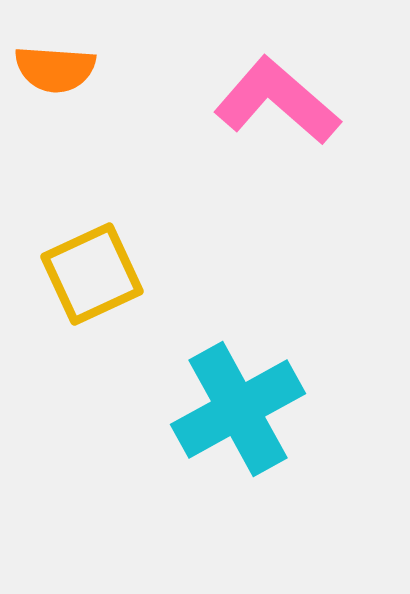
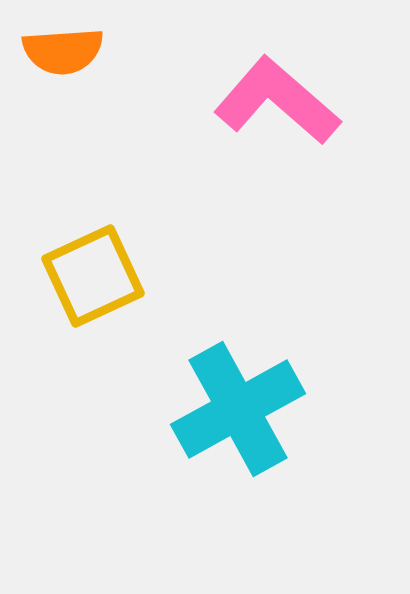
orange semicircle: moved 8 px right, 18 px up; rotated 8 degrees counterclockwise
yellow square: moved 1 px right, 2 px down
